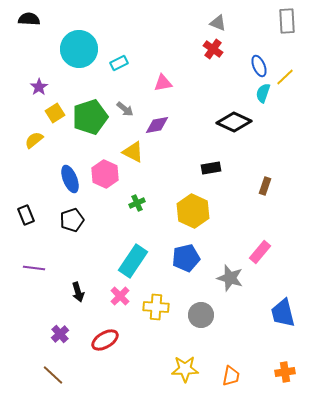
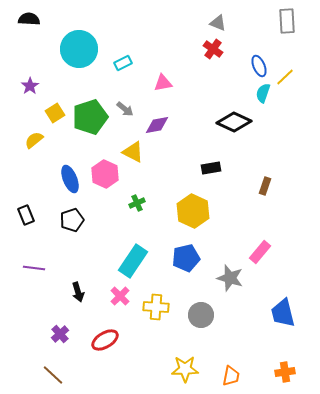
cyan rectangle at (119, 63): moved 4 px right
purple star at (39, 87): moved 9 px left, 1 px up
